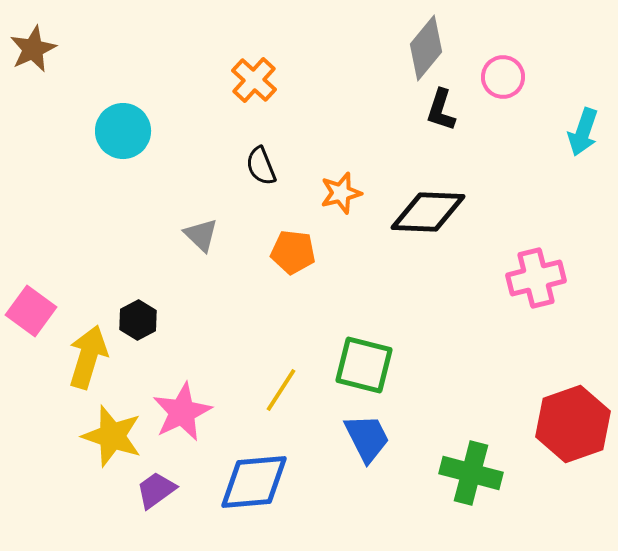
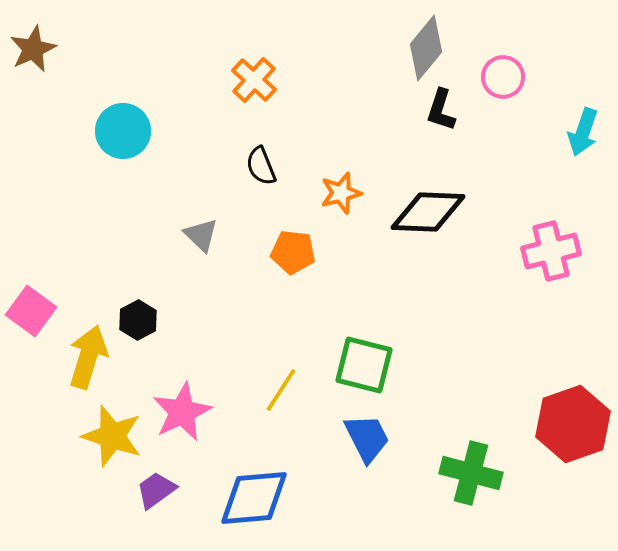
pink cross: moved 15 px right, 27 px up
blue diamond: moved 16 px down
